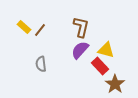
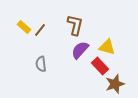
brown L-shape: moved 6 px left, 2 px up
yellow triangle: moved 1 px right, 3 px up
brown star: rotated 18 degrees clockwise
